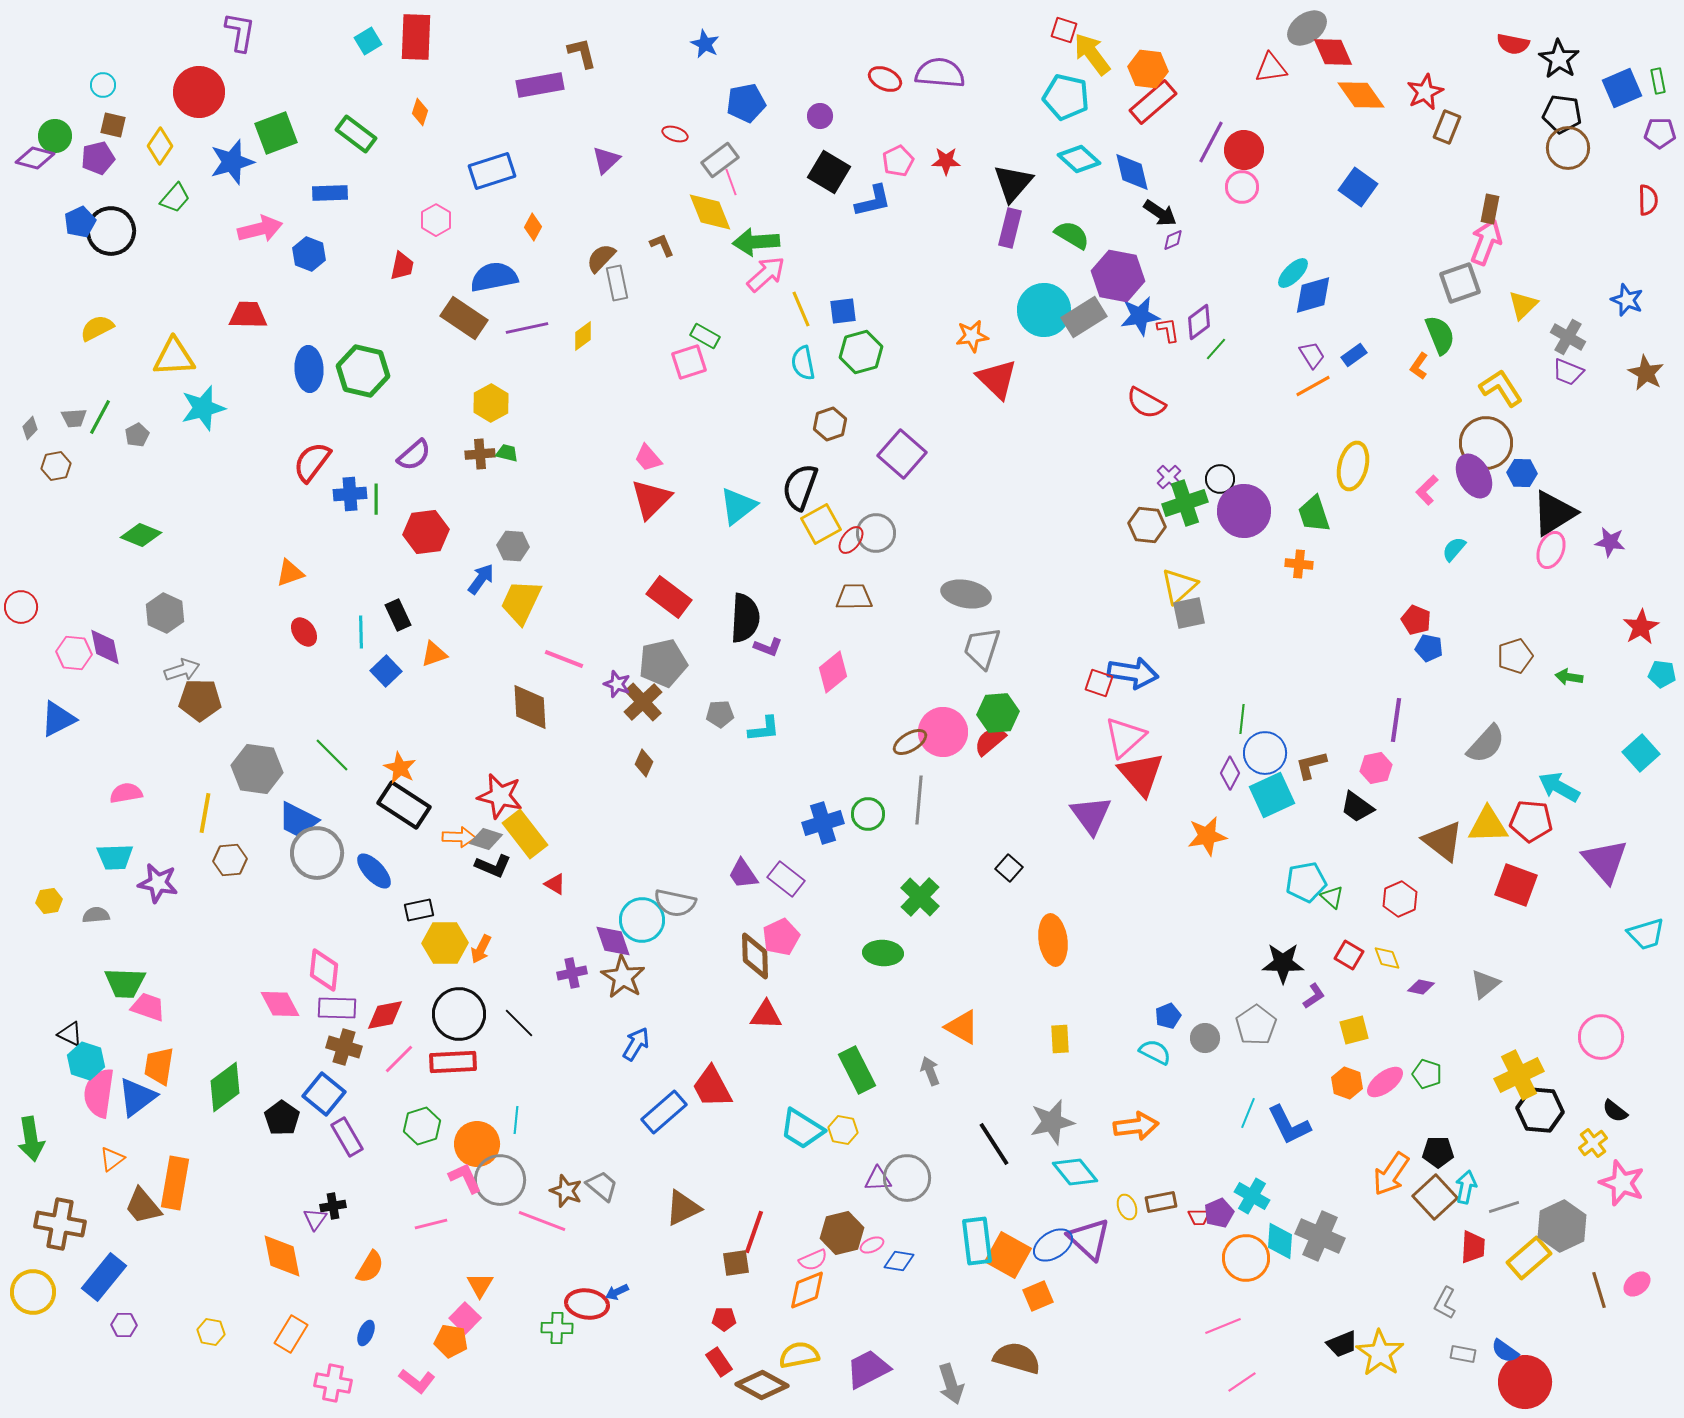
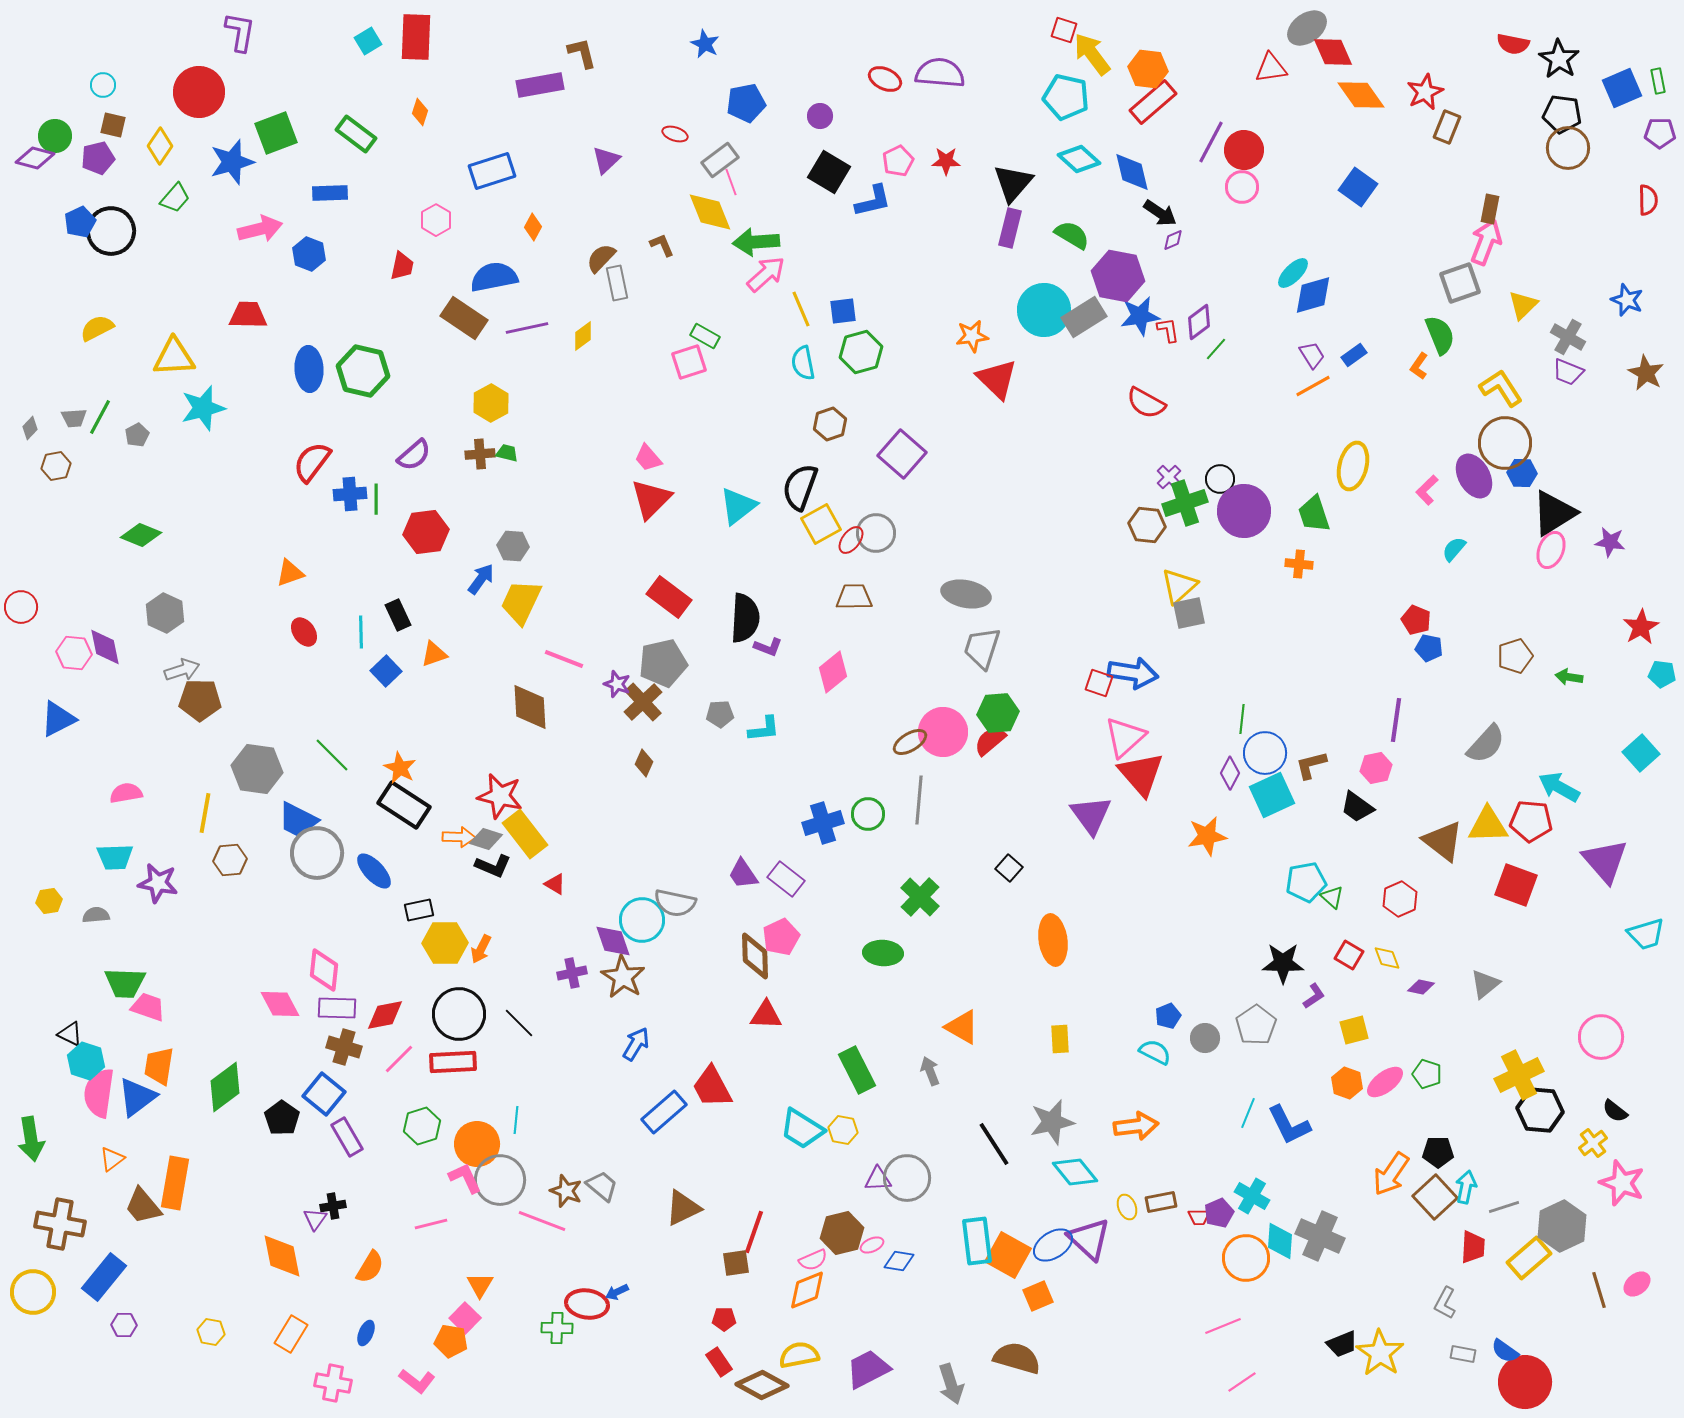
brown circle at (1486, 443): moved 19 px right
